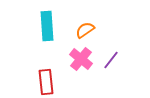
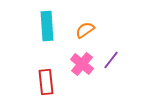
pink cross: moved 1 px right, 5 px down
